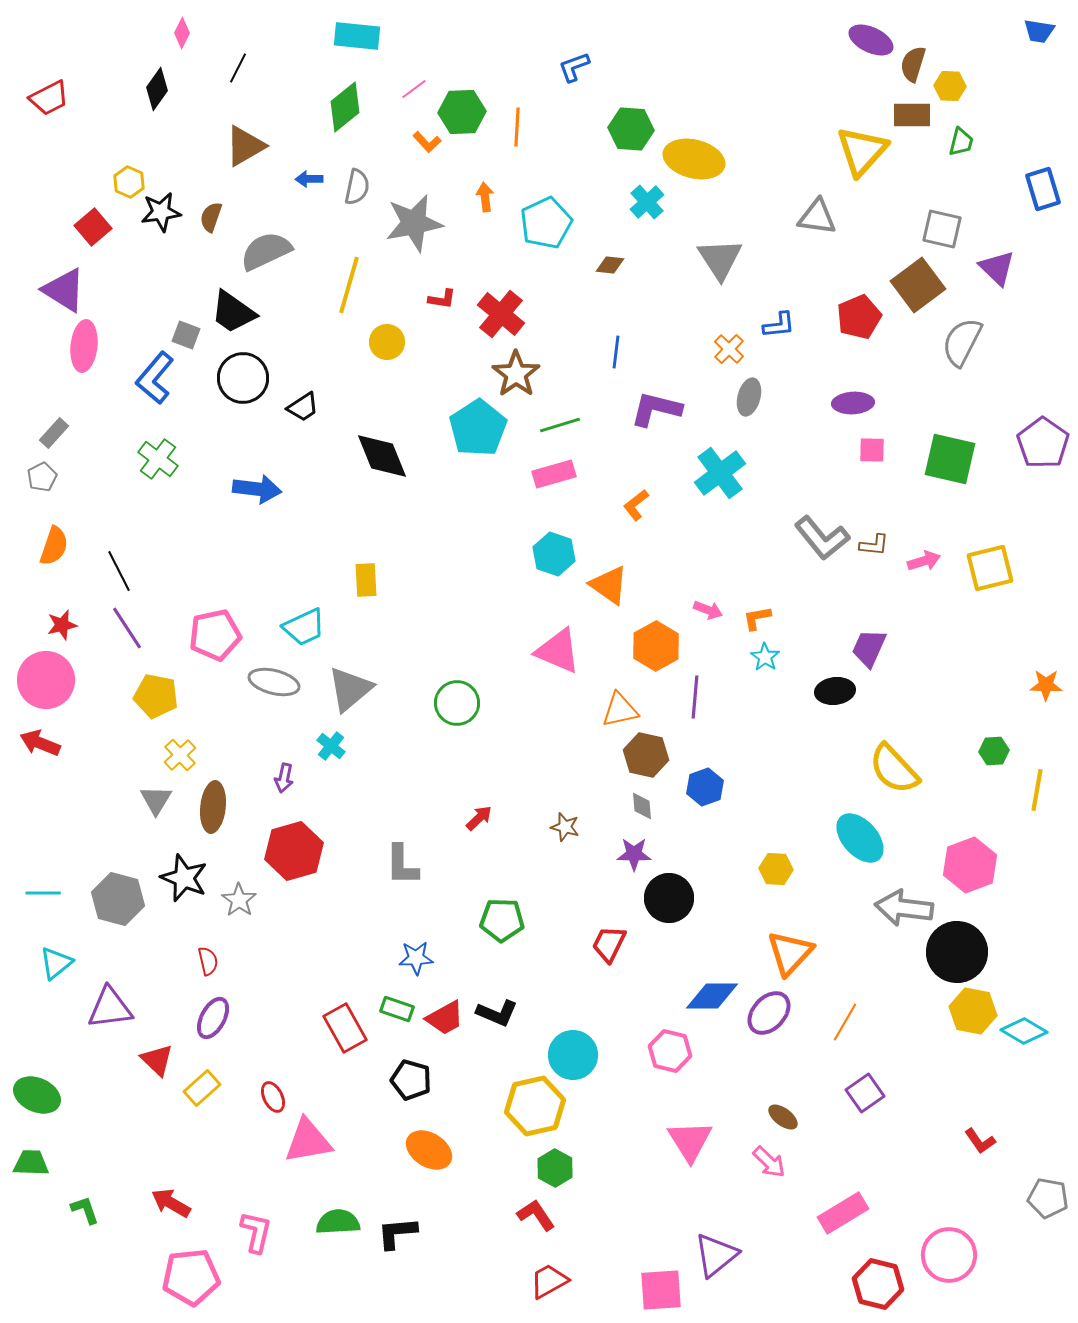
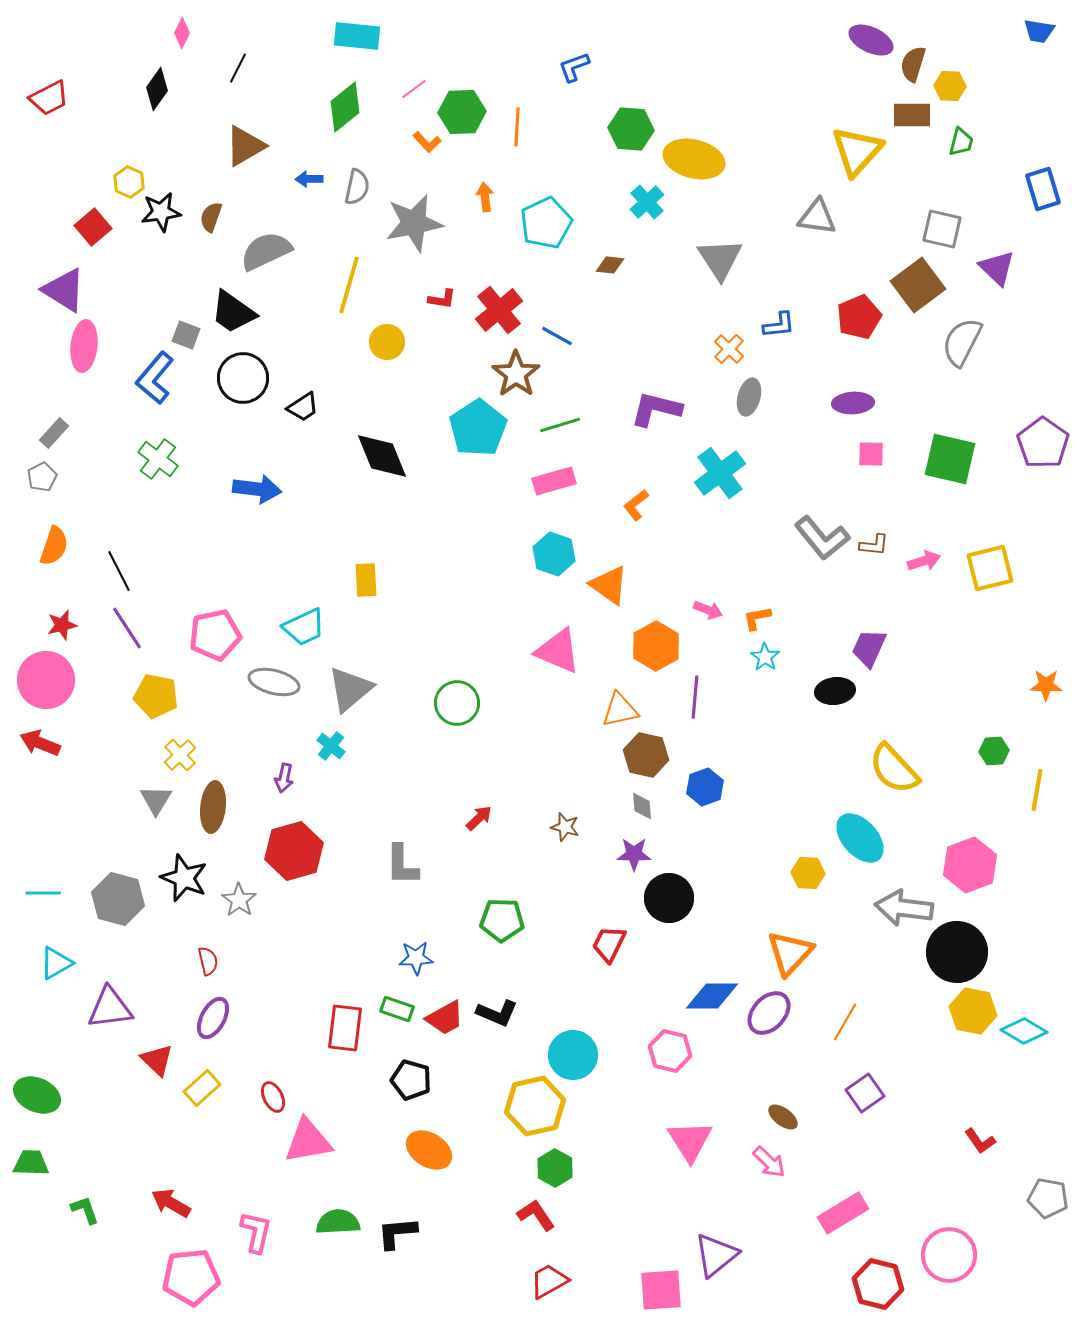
yellow triangle at (862, 151): moved 5 px left
red cross at (501, 314): moved 2 px left, 4 px up; rotated 12 degrees clockwise
blue line at (616, 352): moved 59 px left, 16 px up; rotated 68 degrees counterclockwise
pink square at (872, 450): moved 1 px left, 4 px down
pink rectangle at (554, 474): moved 7 px down
yellow hexagon at (776, 869): moved 32 px right, 4 px down
cyan triangle at (56, 963): rotated 9 degrees clockwise
red rectangle at (345, 1028): rotated 36 degrees clockwise
